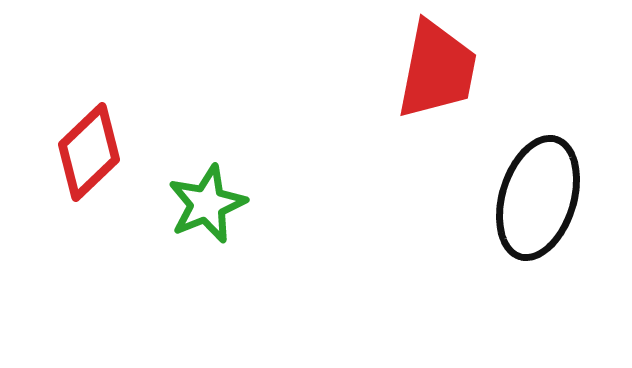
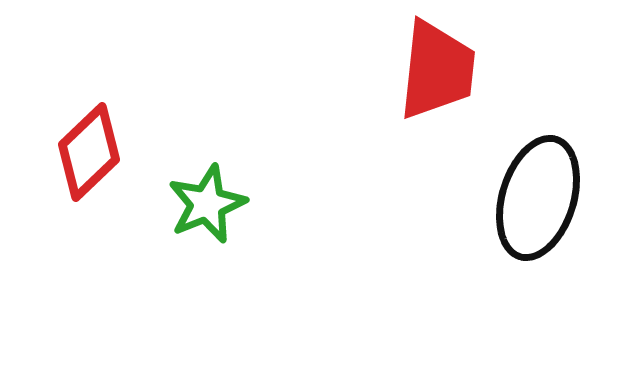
red trapezoid: rotated 5 degrees counterclockwise
